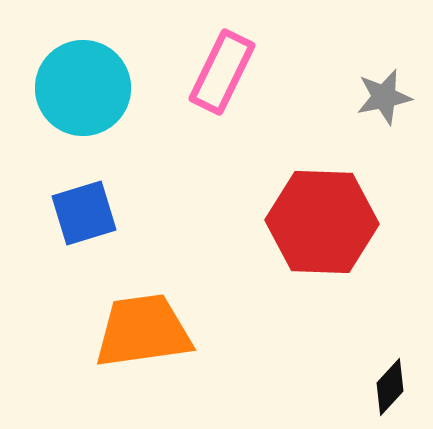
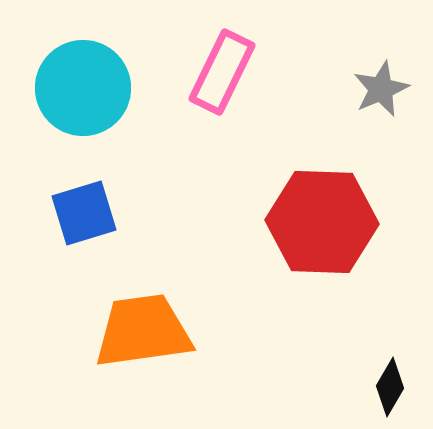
gray star: moved 3 px left, 8 px up; rotated 12 degrees counterclockwise
black diamond: rotated 12 degrees counterclockwise
